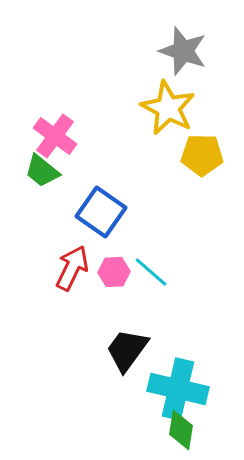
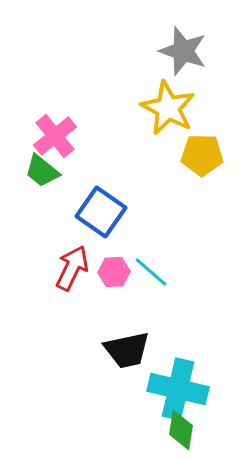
pink cross: rotated 15 degrees clockwise
black trapezoid: rotated 138 degrees counterclockwise
